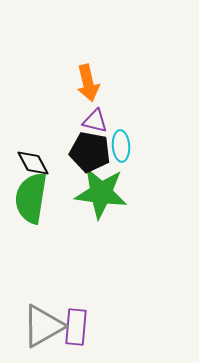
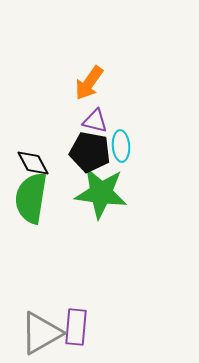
orange arrow: moved 1 px right; rotated 48 degrees clockwise
gray triangle: moved 2 px left, 7 px down
